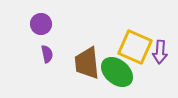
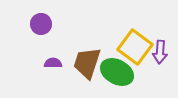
yellow square: rotated 12 degrees clockwise
purple semicircle: moved 6 px right, 9 px down; rotated 78 degrees counterclockwise
brown trapezoid: rotated 24 degrees clockwise
green ellipse: rotated 12 degrees counterclockwise
